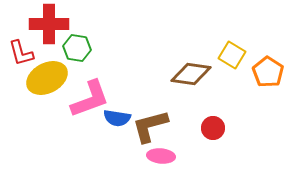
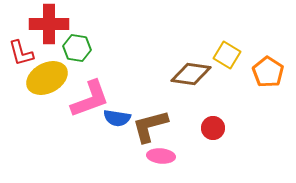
yellow square: moved 5 px left
